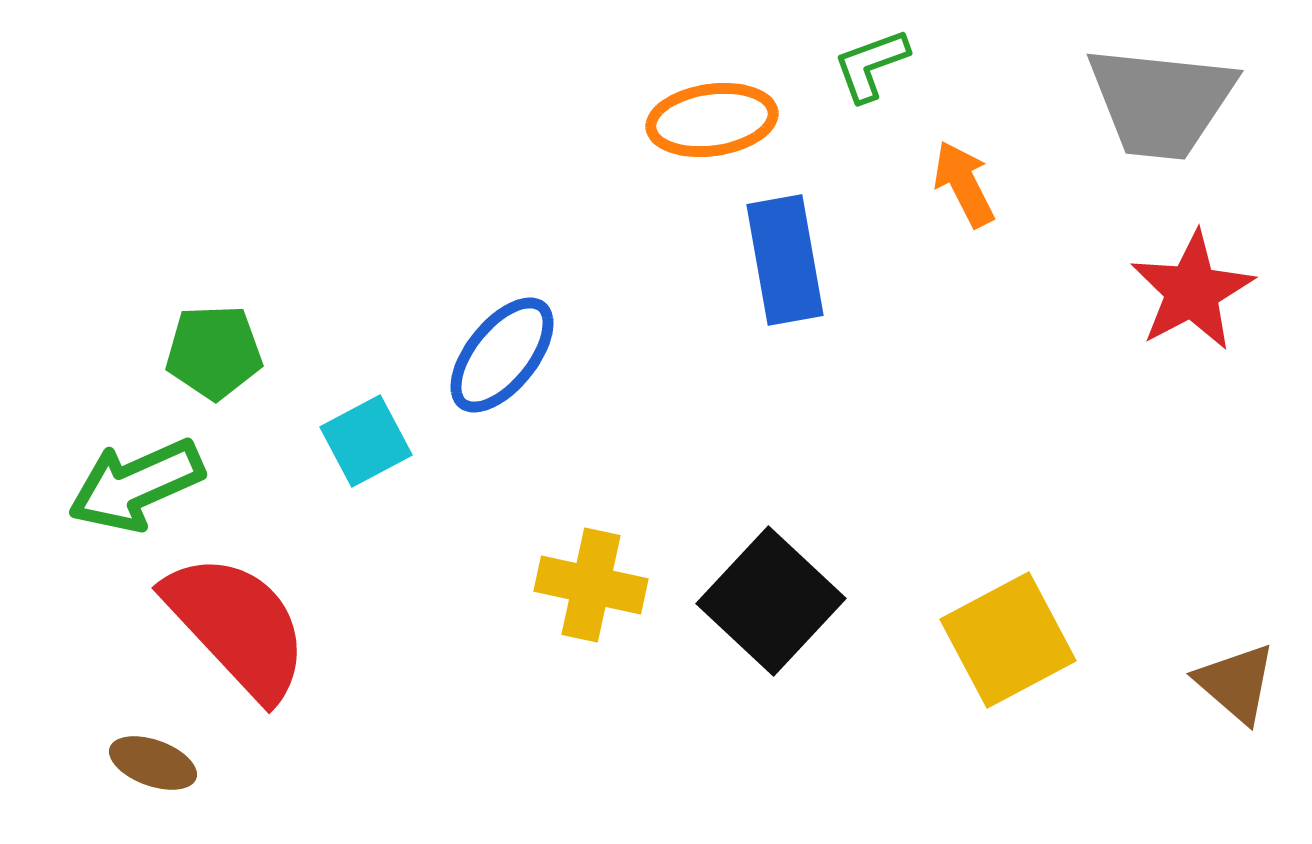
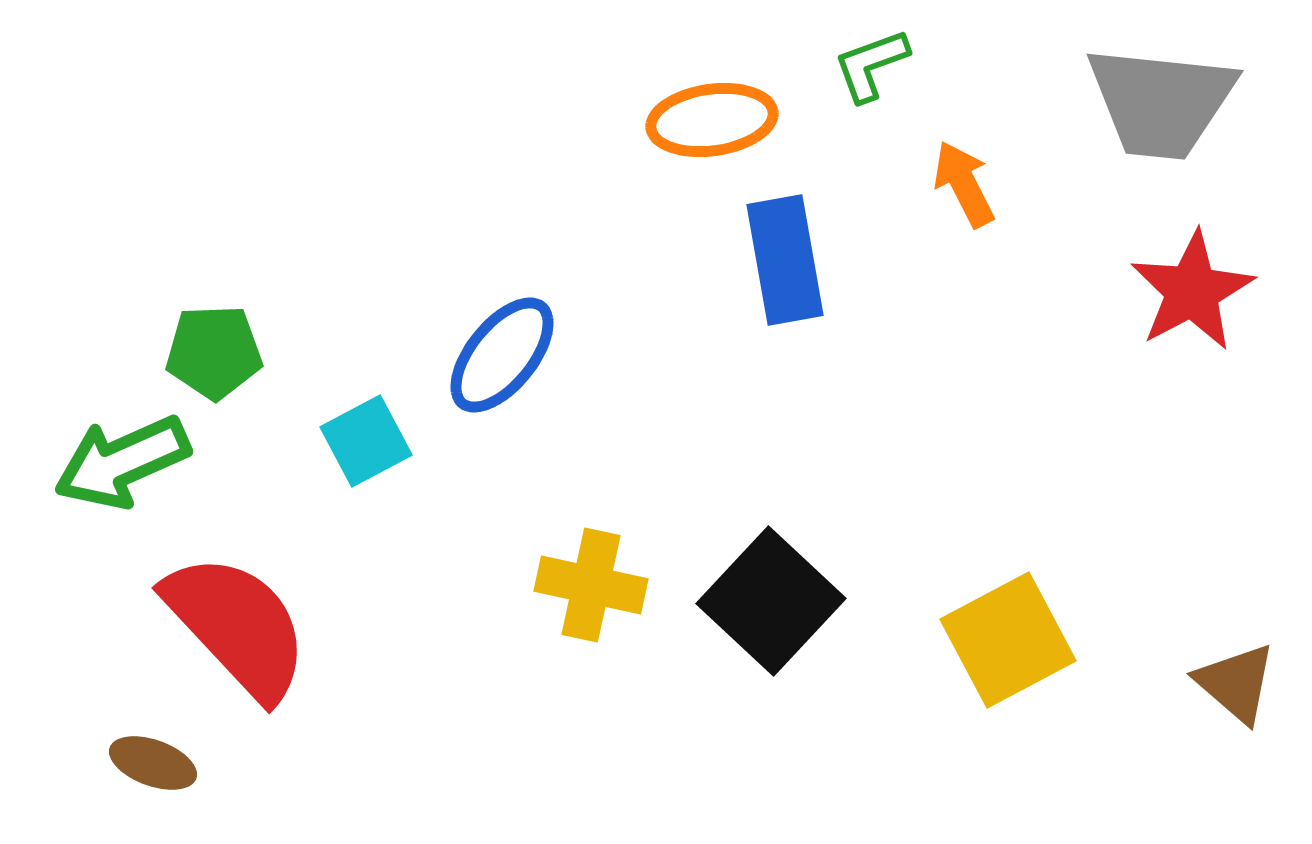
green arrow: moved 14 px left, 23 px up
